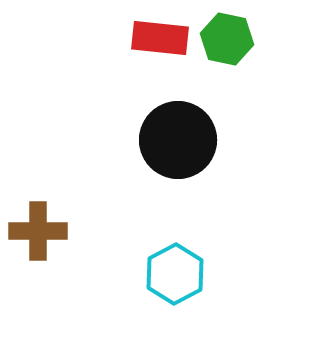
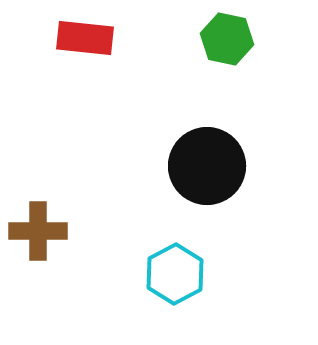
red rectangle: moved 75 px left
black circle: moved 29 px right, 26 px down
